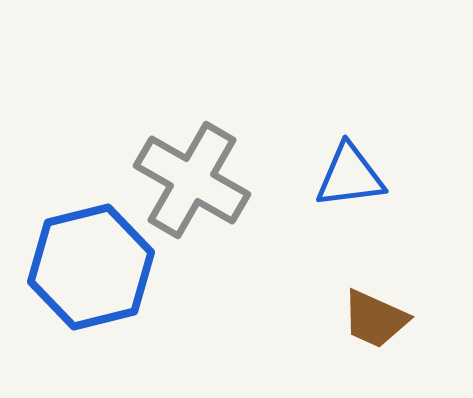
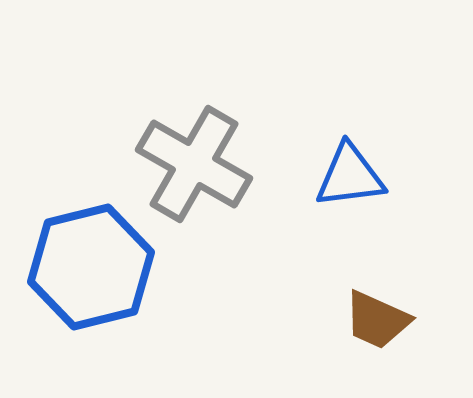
gray cross: moved 2 px right, 16 px up
brown trapezoid: moved 2 px right, 1 px down
